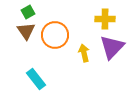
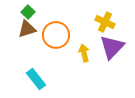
green square: rotated 16 degrees counterclockwise
yellow cross: moved 3 px down; rotated 24 degrees clockwise
brown triangle: moved 1 px right, 2 px up; rotated 48 degrees clockwise
orange circle: moved 1 px right
